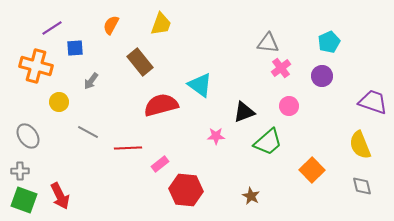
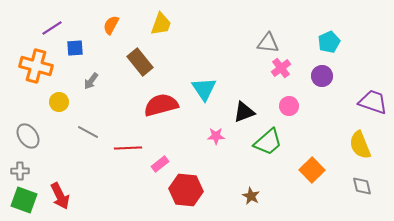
cyan triangle: moved 4 px right, 4 px down; rotated 20 degrees clockwise
